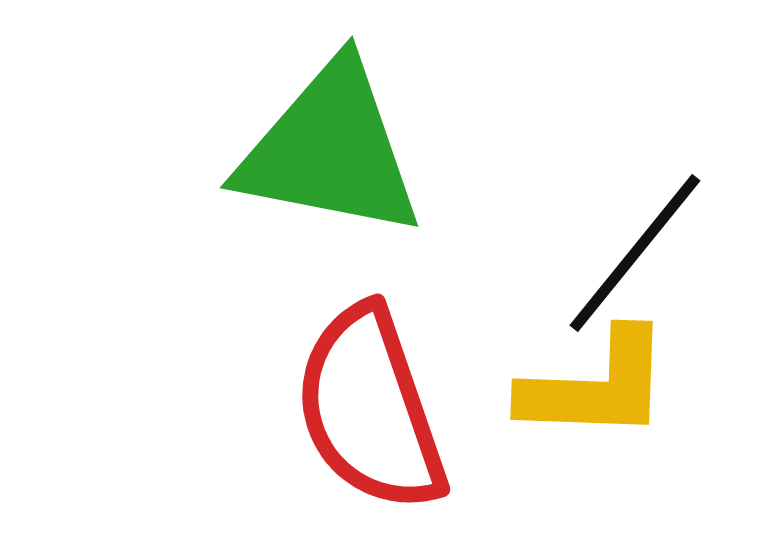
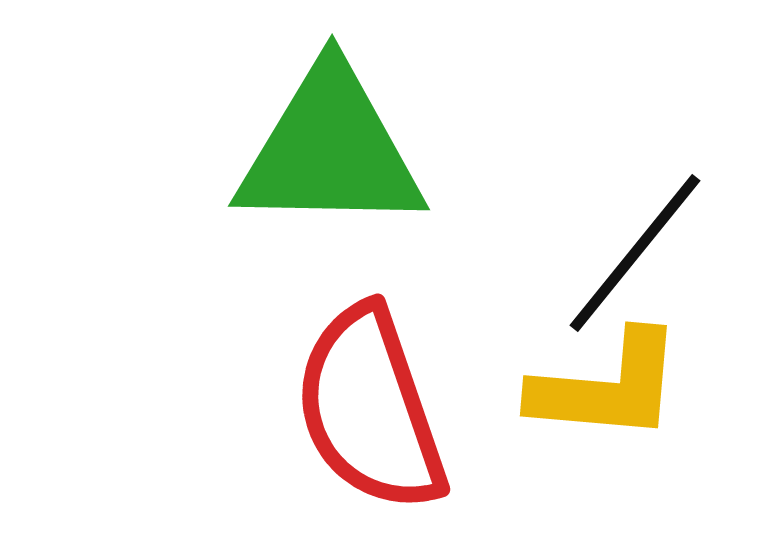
green triangle: rotated 10 degrees counterclockwise
yellow L-shape: moved 11 px right, 1 px down; rotated 3 degrees clockwise
